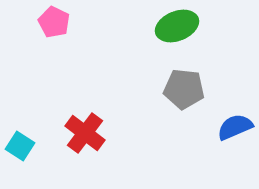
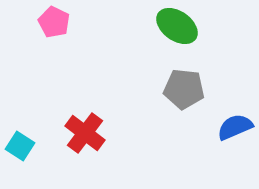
green ellipse: rotated 57 degrees clockwise
